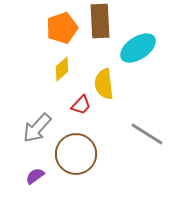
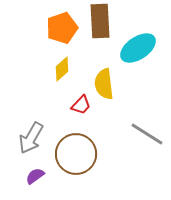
gray arrow: moved 6 px left, 10 px down; rotated 12 degrees counterclockwise
